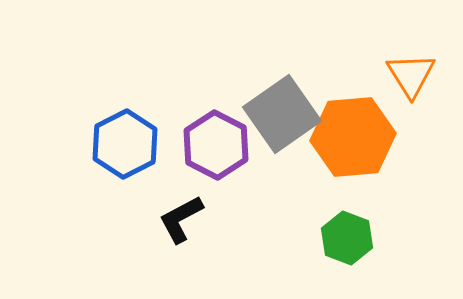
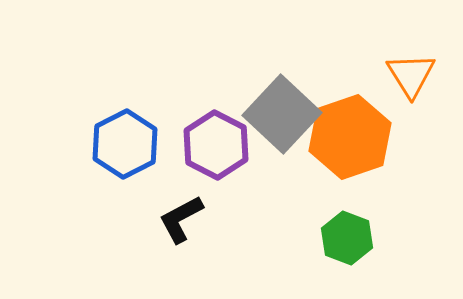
gray square: rotated 12 degrees counterclockwise
orange hexagon: moved 3 px left; rotated 14 degrees counterclockwise
